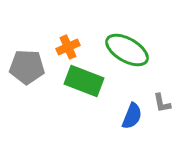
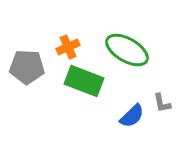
blue semicircle: rotated 24 degrees clockwise
